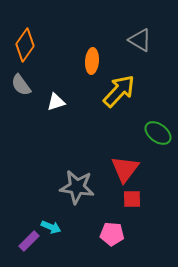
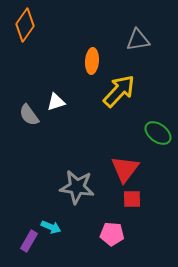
gray triangle: moved 2 px left; rotated 40 degrees counterclockwise
orange diamond: moved 20 px up
gray semicircle: moved 8 px right, 30 px down
purple rectangle: rotated 15 degrees counterclockwise
